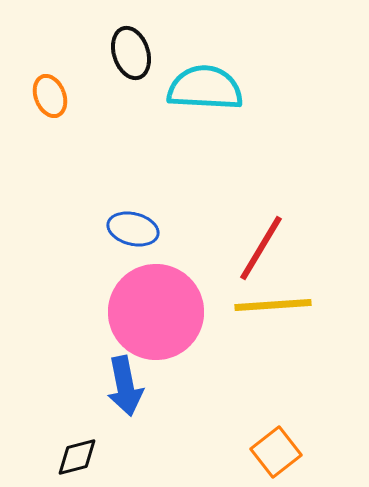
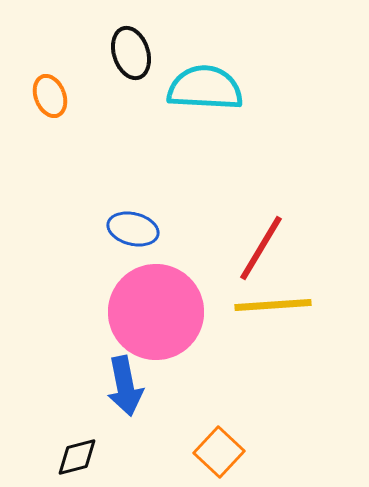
orange square: moved 57 px left; rotated 9 degrees counterclockwise
